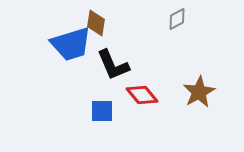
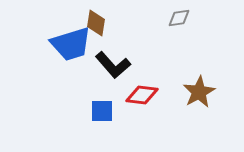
gray diamond: moved 2 px right, 1 px up; rotated 20 degrees clockwise
black L-shape: rotated 18 degrees counterclockwise
red diamond: rotated 44 degrees counterclockwise
